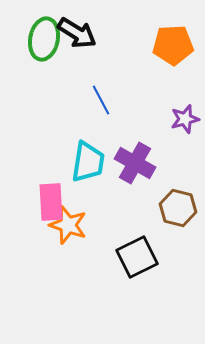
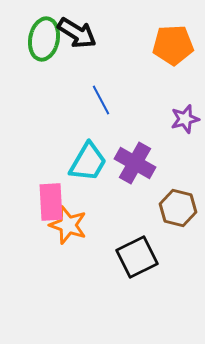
cyan trapezoid: rotated 21 degrees clockwise
